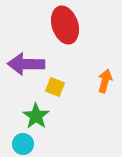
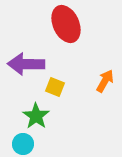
red ellipse: moved 1 px right, 1 px up; rotated 6 degrees counterclockwise
orange arrow: rotated 15 degrees clockwise
